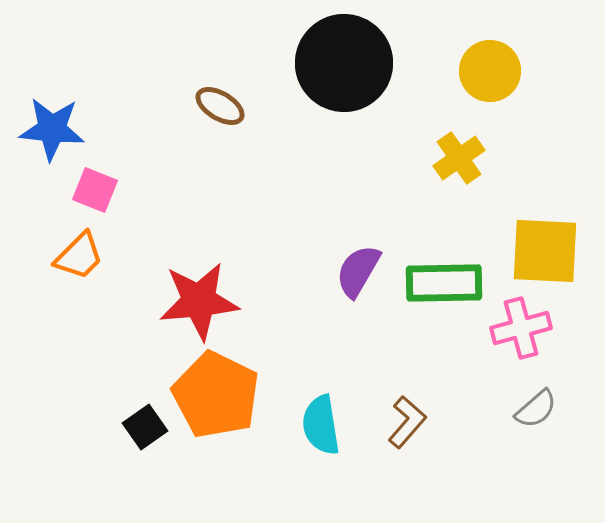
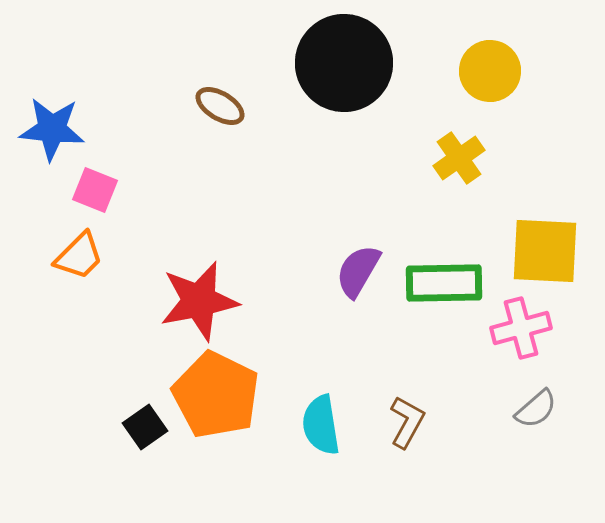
red star: rotated 6 degrees counterclockwise
brown L-shape: rotated 12 degrees counterclockwise
